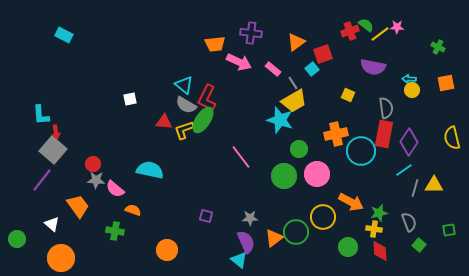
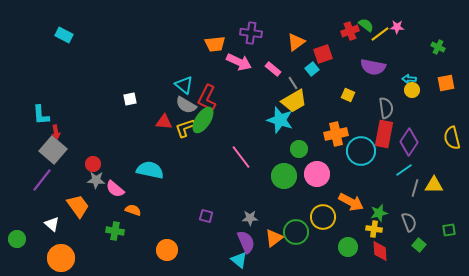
yellow L-shape at (184, 130): moved 1 px right, 2 px up
